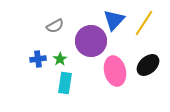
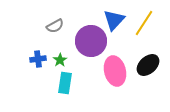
green star: moved 1 px down
